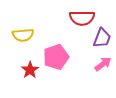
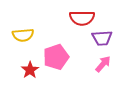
purple trapezoid: rotated 65 degrees clockwise
pink arrow: rotated 12 degrees counterclockwise
